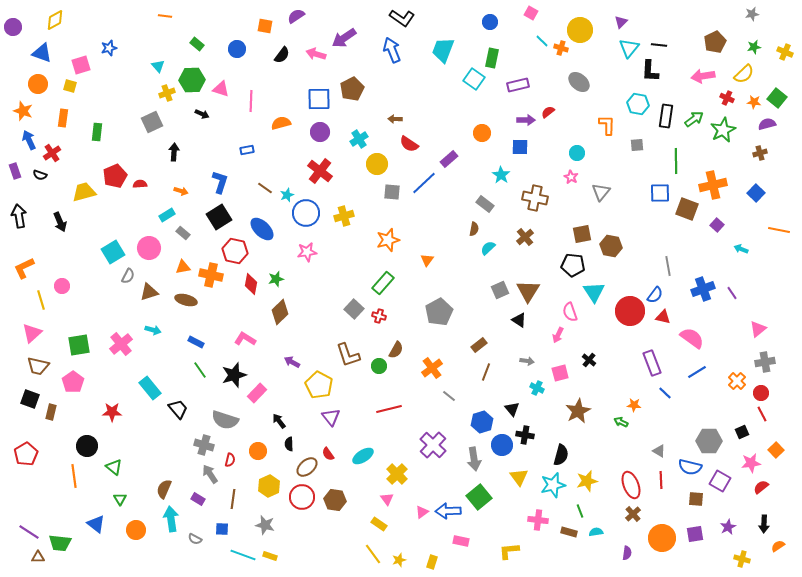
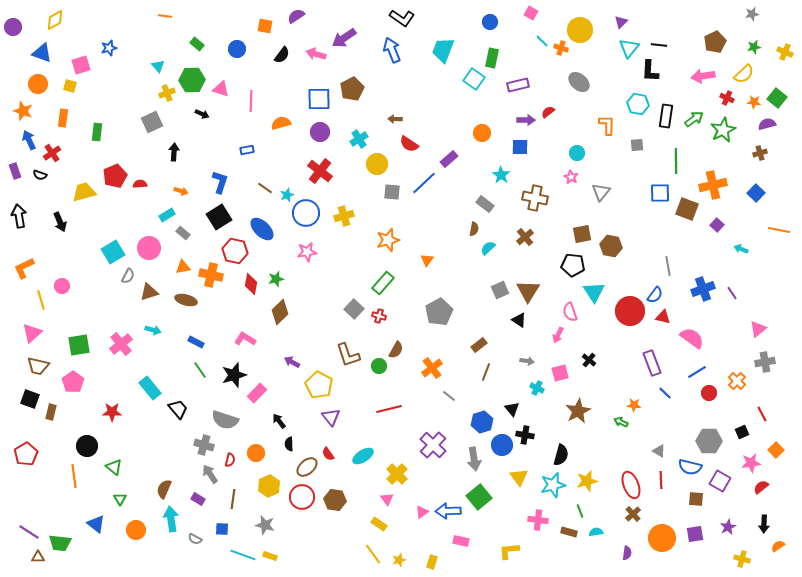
red circle at (761, 393): moved 52 px left
orange circle at (258, 451): moved 2 px left, 2 px down
